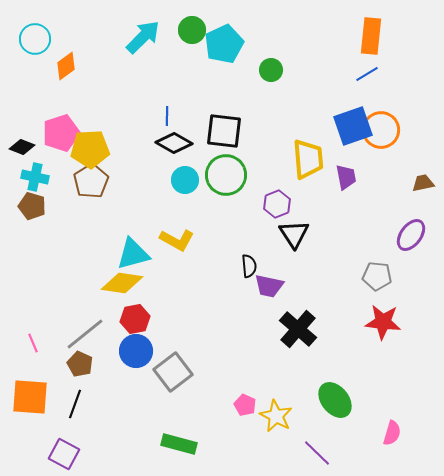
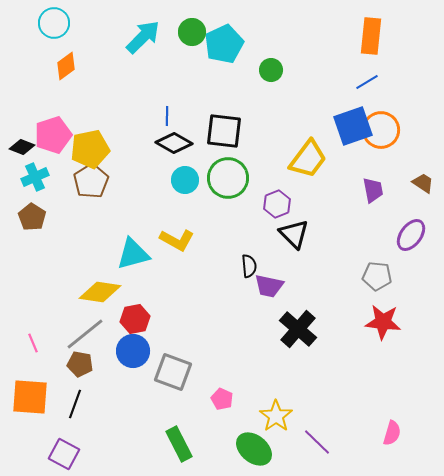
green circle at (192, 30): moved 2 px down
cyan circle at (35, 39): moved 19 px right, 16 px up
blue line at (367, 74): moved 8 px down
pink pentagon at (61, 133): moved 8 px left, 2 px down
yellow pentagon at (90, 149): rotated 9 degrees counterclockwise
yellow trapezoid at (308, 159): rotated 42 degrees clockwise
green circle at (226, 175): moved 2 px right, 3 px down
cyan cross at (35, 177): rotated 36 degrees counterclockwise
purple trapezoid at (346, 177): moved 27 px right, 13 px down
brown trapezoid at (423, 183): rotated 45 degrees clockwise
brown pentagon at (32, 206): moved 11 px down; rotated 16 degrees clockwise
black triangle at (294, 234): rotated 12 degrees counterclockwise
yellow diamond at (122, 283): moved 22 px left, 9 px down
blue circle at (136, 351): moved 3 px left
brown pentagon at (80, 364): rotated 15 degrees counterclockwise
gray square at (173, 372): rotated 33 degrees counterclockwise
green ellipse at (335, 400): moved 81 px left, 49 px down; rotated 12 degrees counterclockwise
pink pentagon at (245, 405): moved 23 px left, 6 px up
yellow star at (276, 416): rotated 8 degrees clockwise
green rectangle at (179, 444): rotated 48 degrees clockwise
purple line at (317, 453): moved 11 px up
